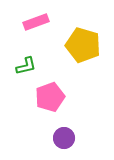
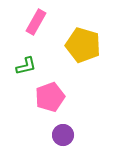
pink rectangle: rotated 40 degrees counterclockwise
purple circle: moved 1 px left, 3 px up
